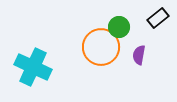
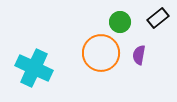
green circle: moved 1 px right, 5 px up
orange circle: moved 6 px down
cyan cross: moved 1 px right, 1 px down
